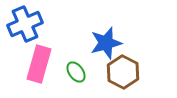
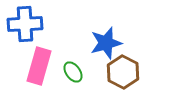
blue cross: rotated 20 degrees clockwise
pink rectangle: moved 2 px down
green ellipse: moved 3 px left
